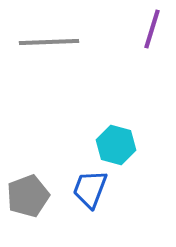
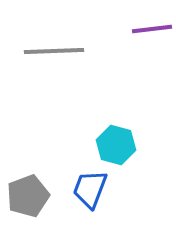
purple line: rotated 66 degrees clockwise
gray line: moved 5 px right, 9 px down
